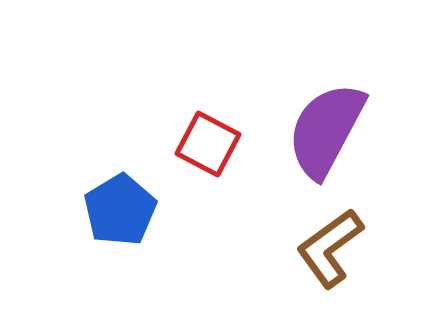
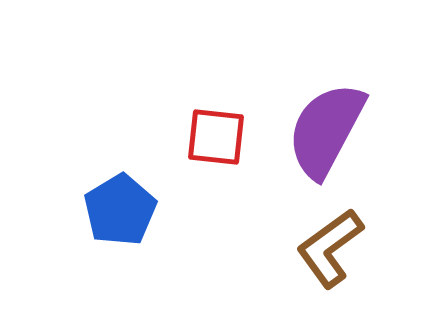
red square: moved 8 px right, 7 px up; rotated 22 degrees counterclockwise
